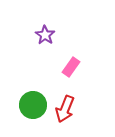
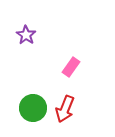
purple star: moved 19 px left
green circle: moved 3 px down
